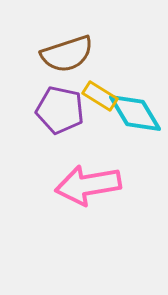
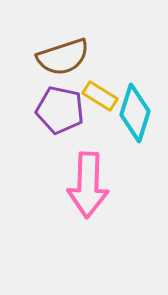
brown semicircle: moved 4 px left, 3 px down
cyan diamond: rotated 48 degrees clockwise
pink arrow: rotated 78 degrees counterclockwise
